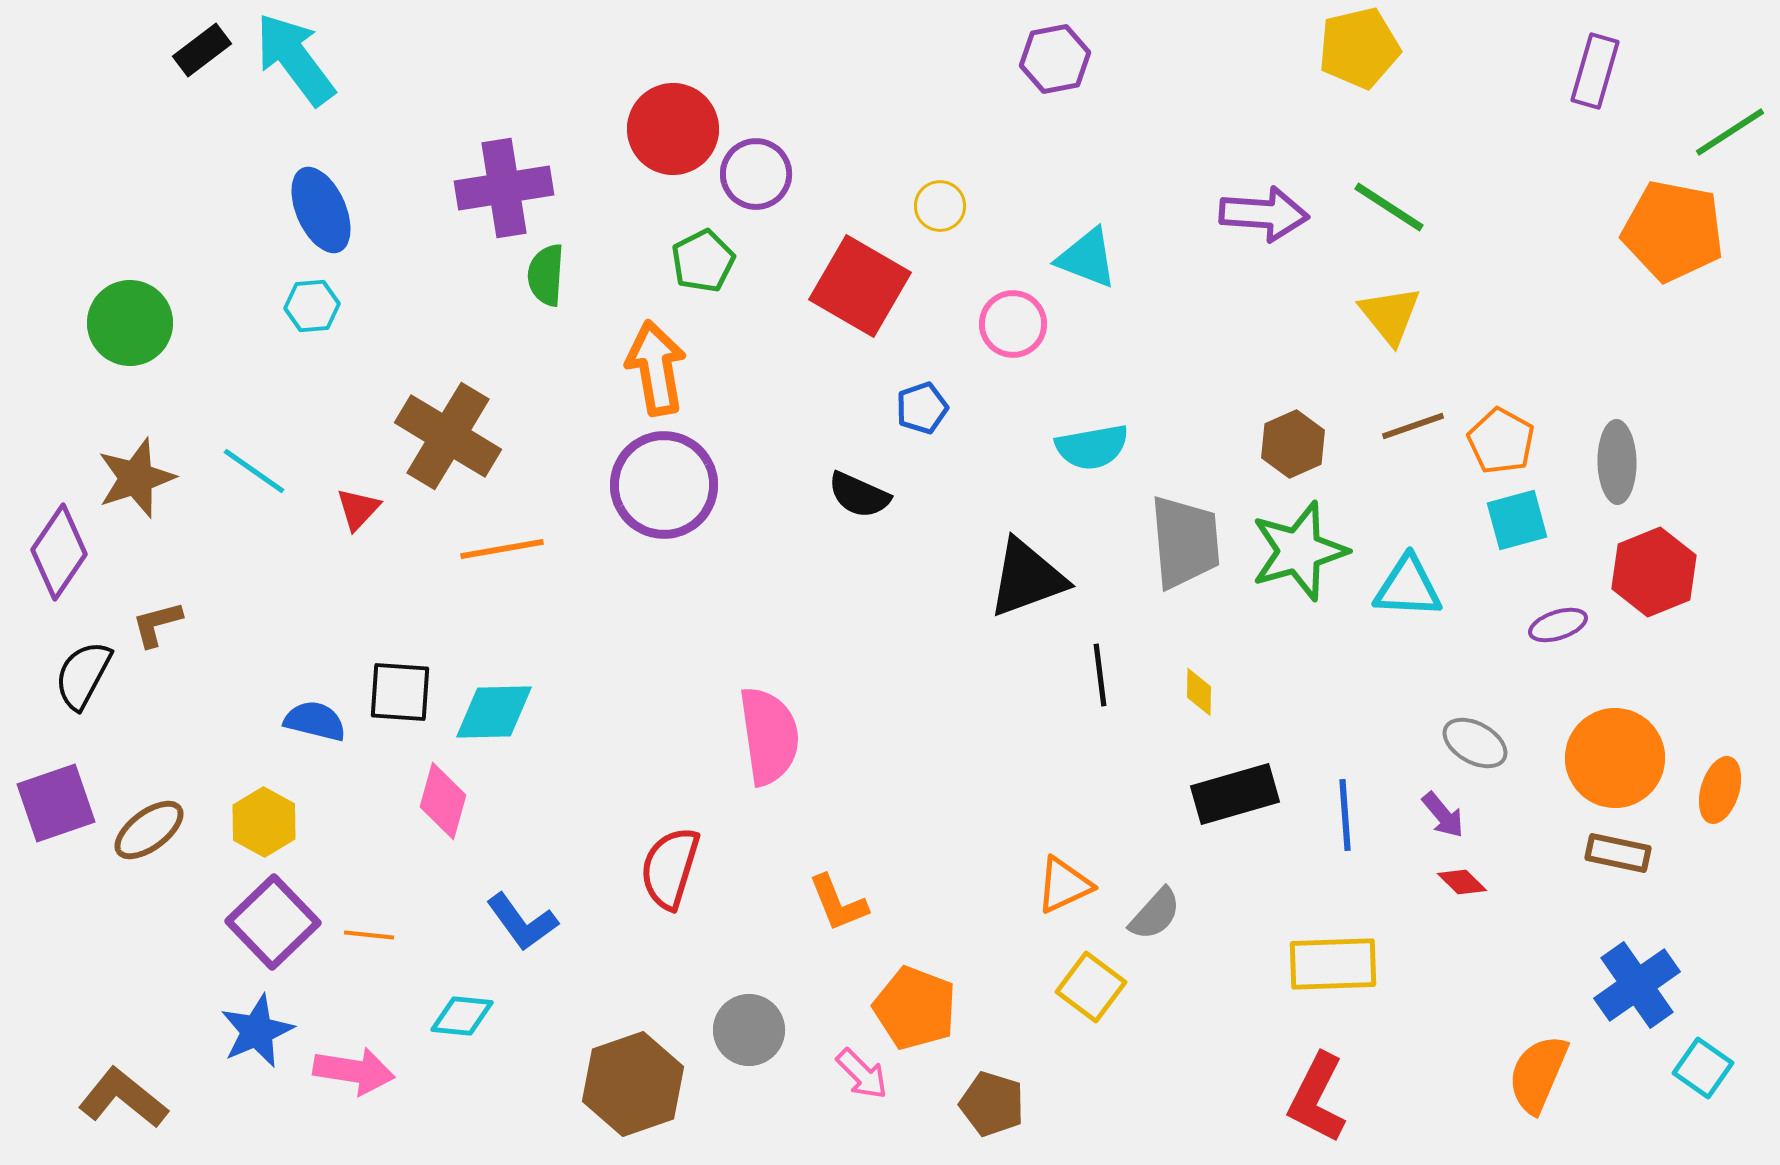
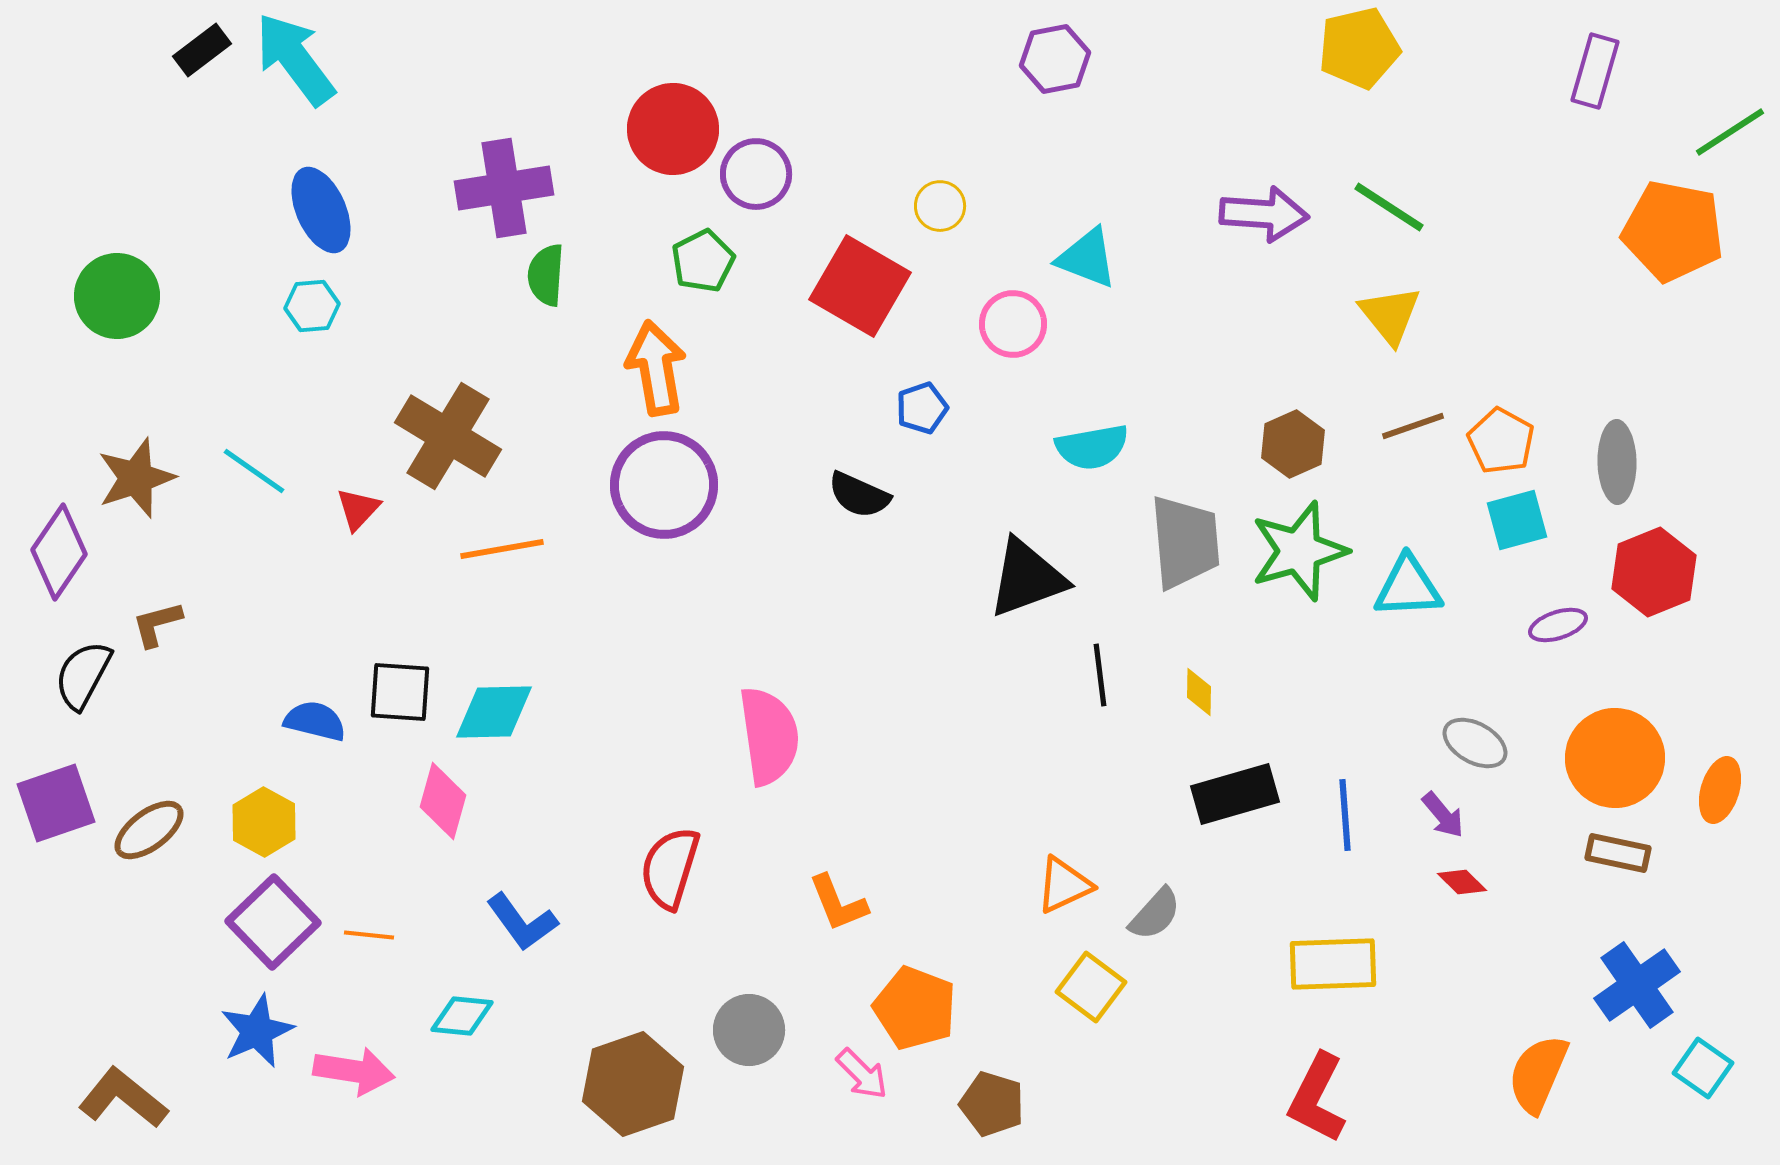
green circle at (130, 323): moved 13 px left, 27 px up
cyan triangle at (1408, 587): rotated 6 degrees counterclockwise
